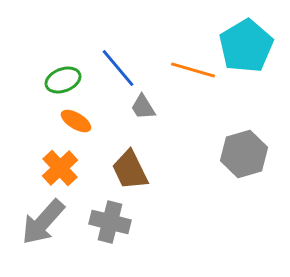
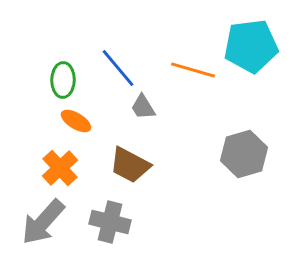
cyan pentagon: moved 5 px right; rotated 24 degrees clockwise
green ellipse: rotated 68 degrees counterclockwise
brown trapezoid: moved 5 px up; rotated 36 degrees counterclockwise
